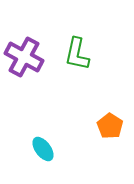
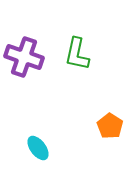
purple cross: rotated 9 degrees counterclockwise
cyan ellipse: moved 5 px left, 1 px up
